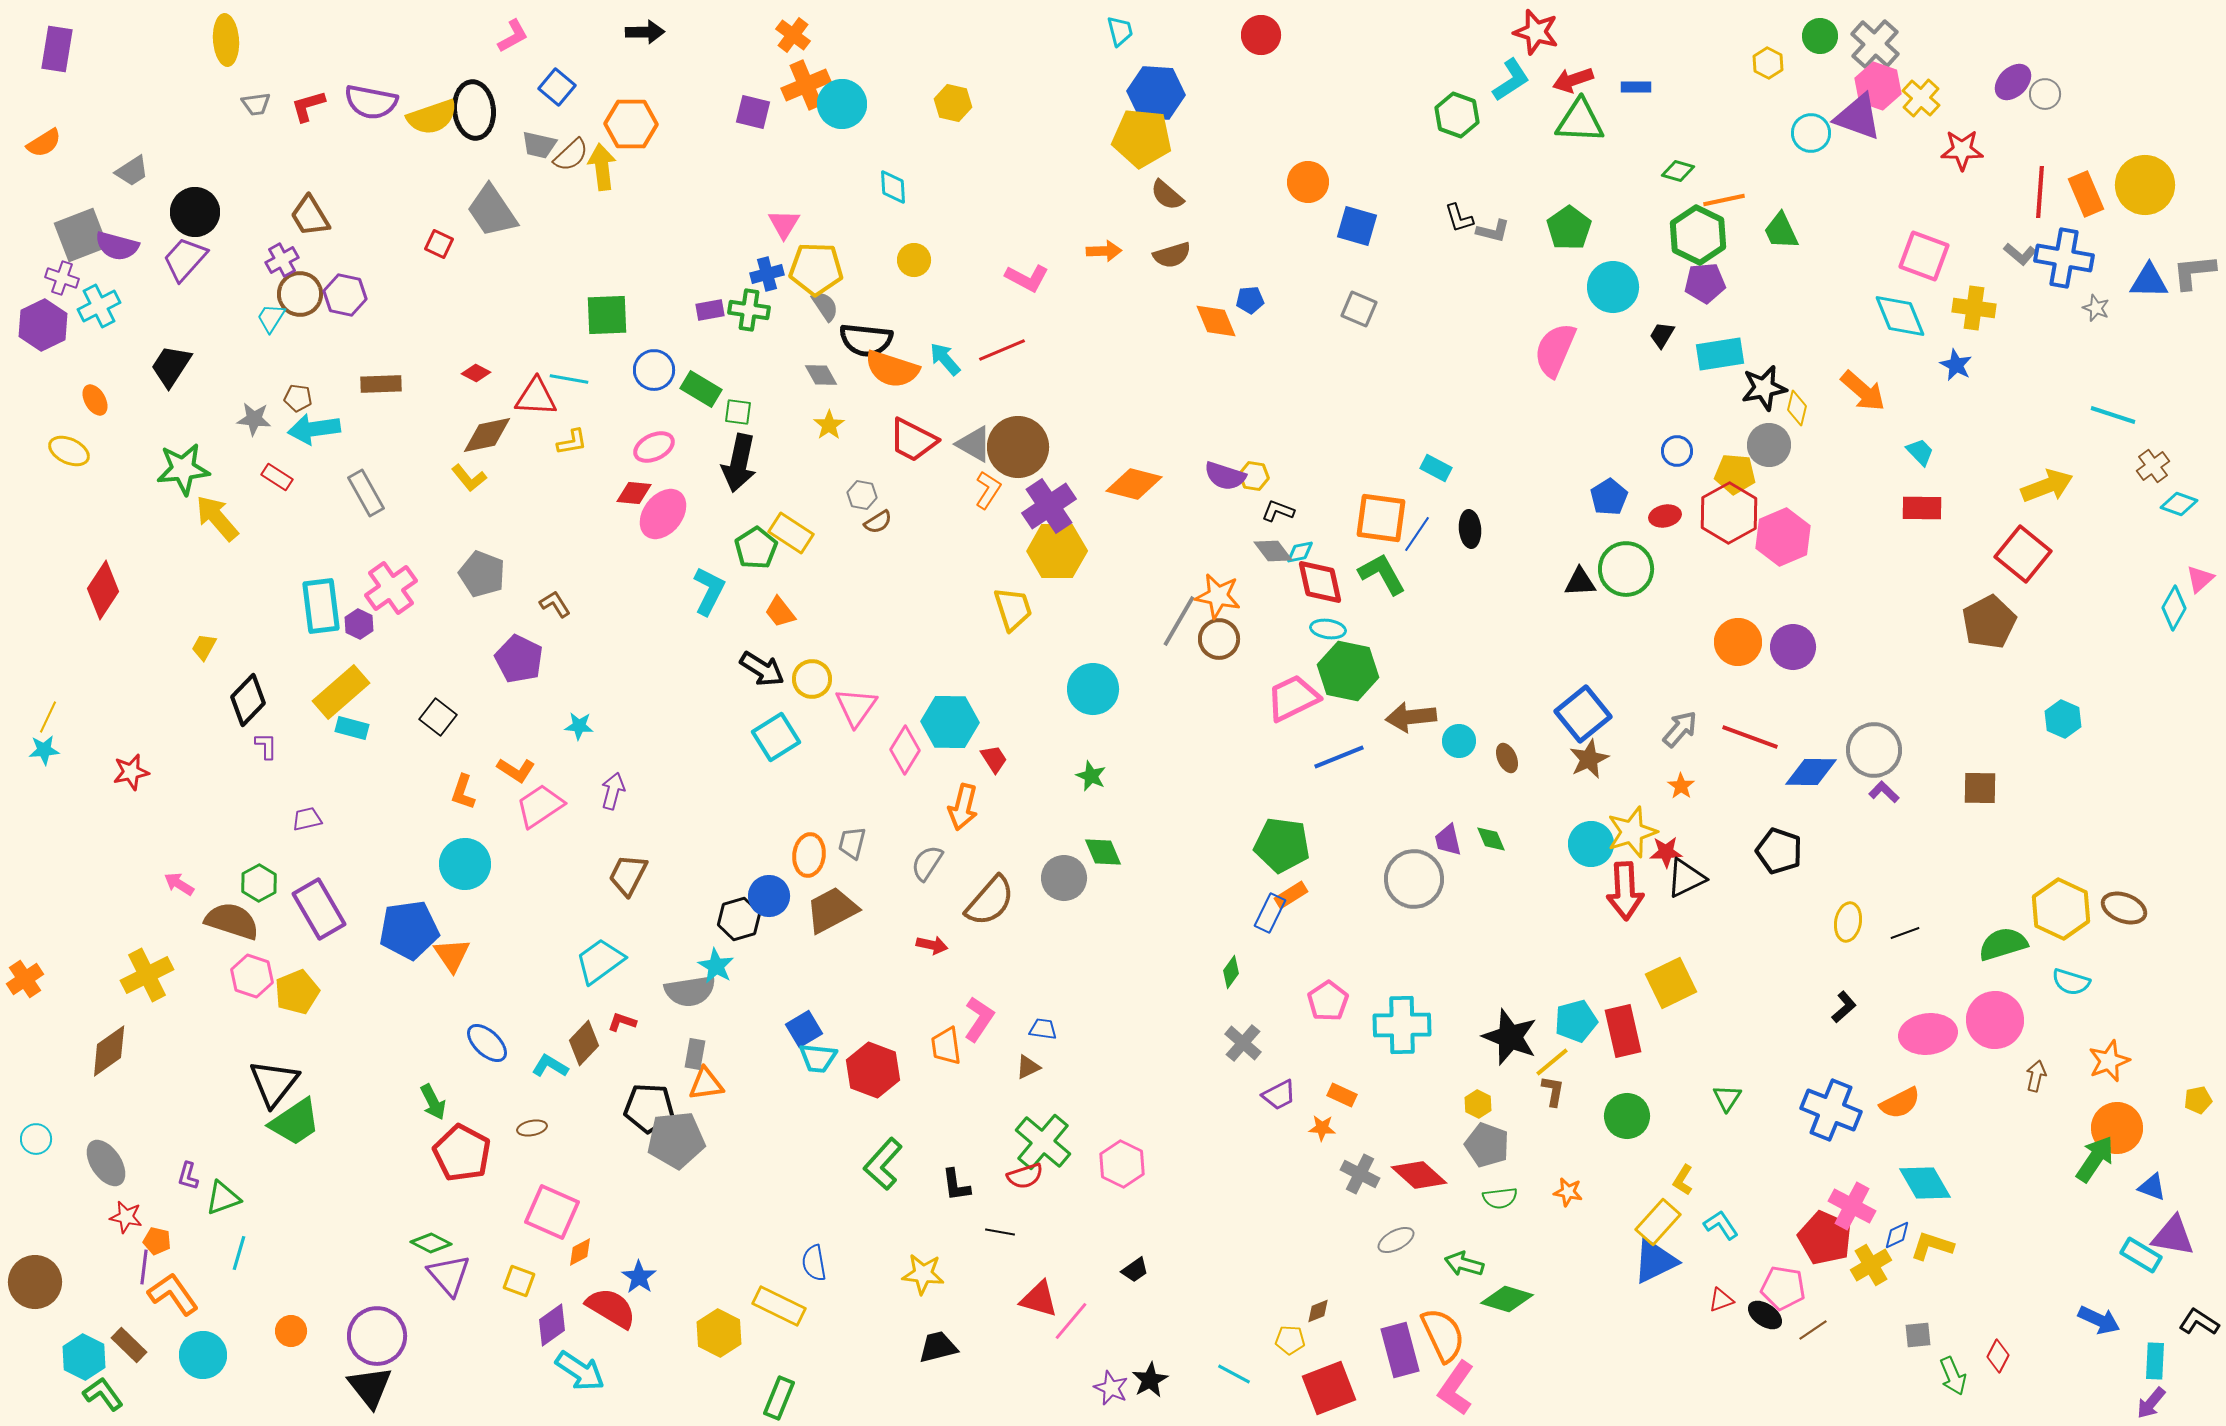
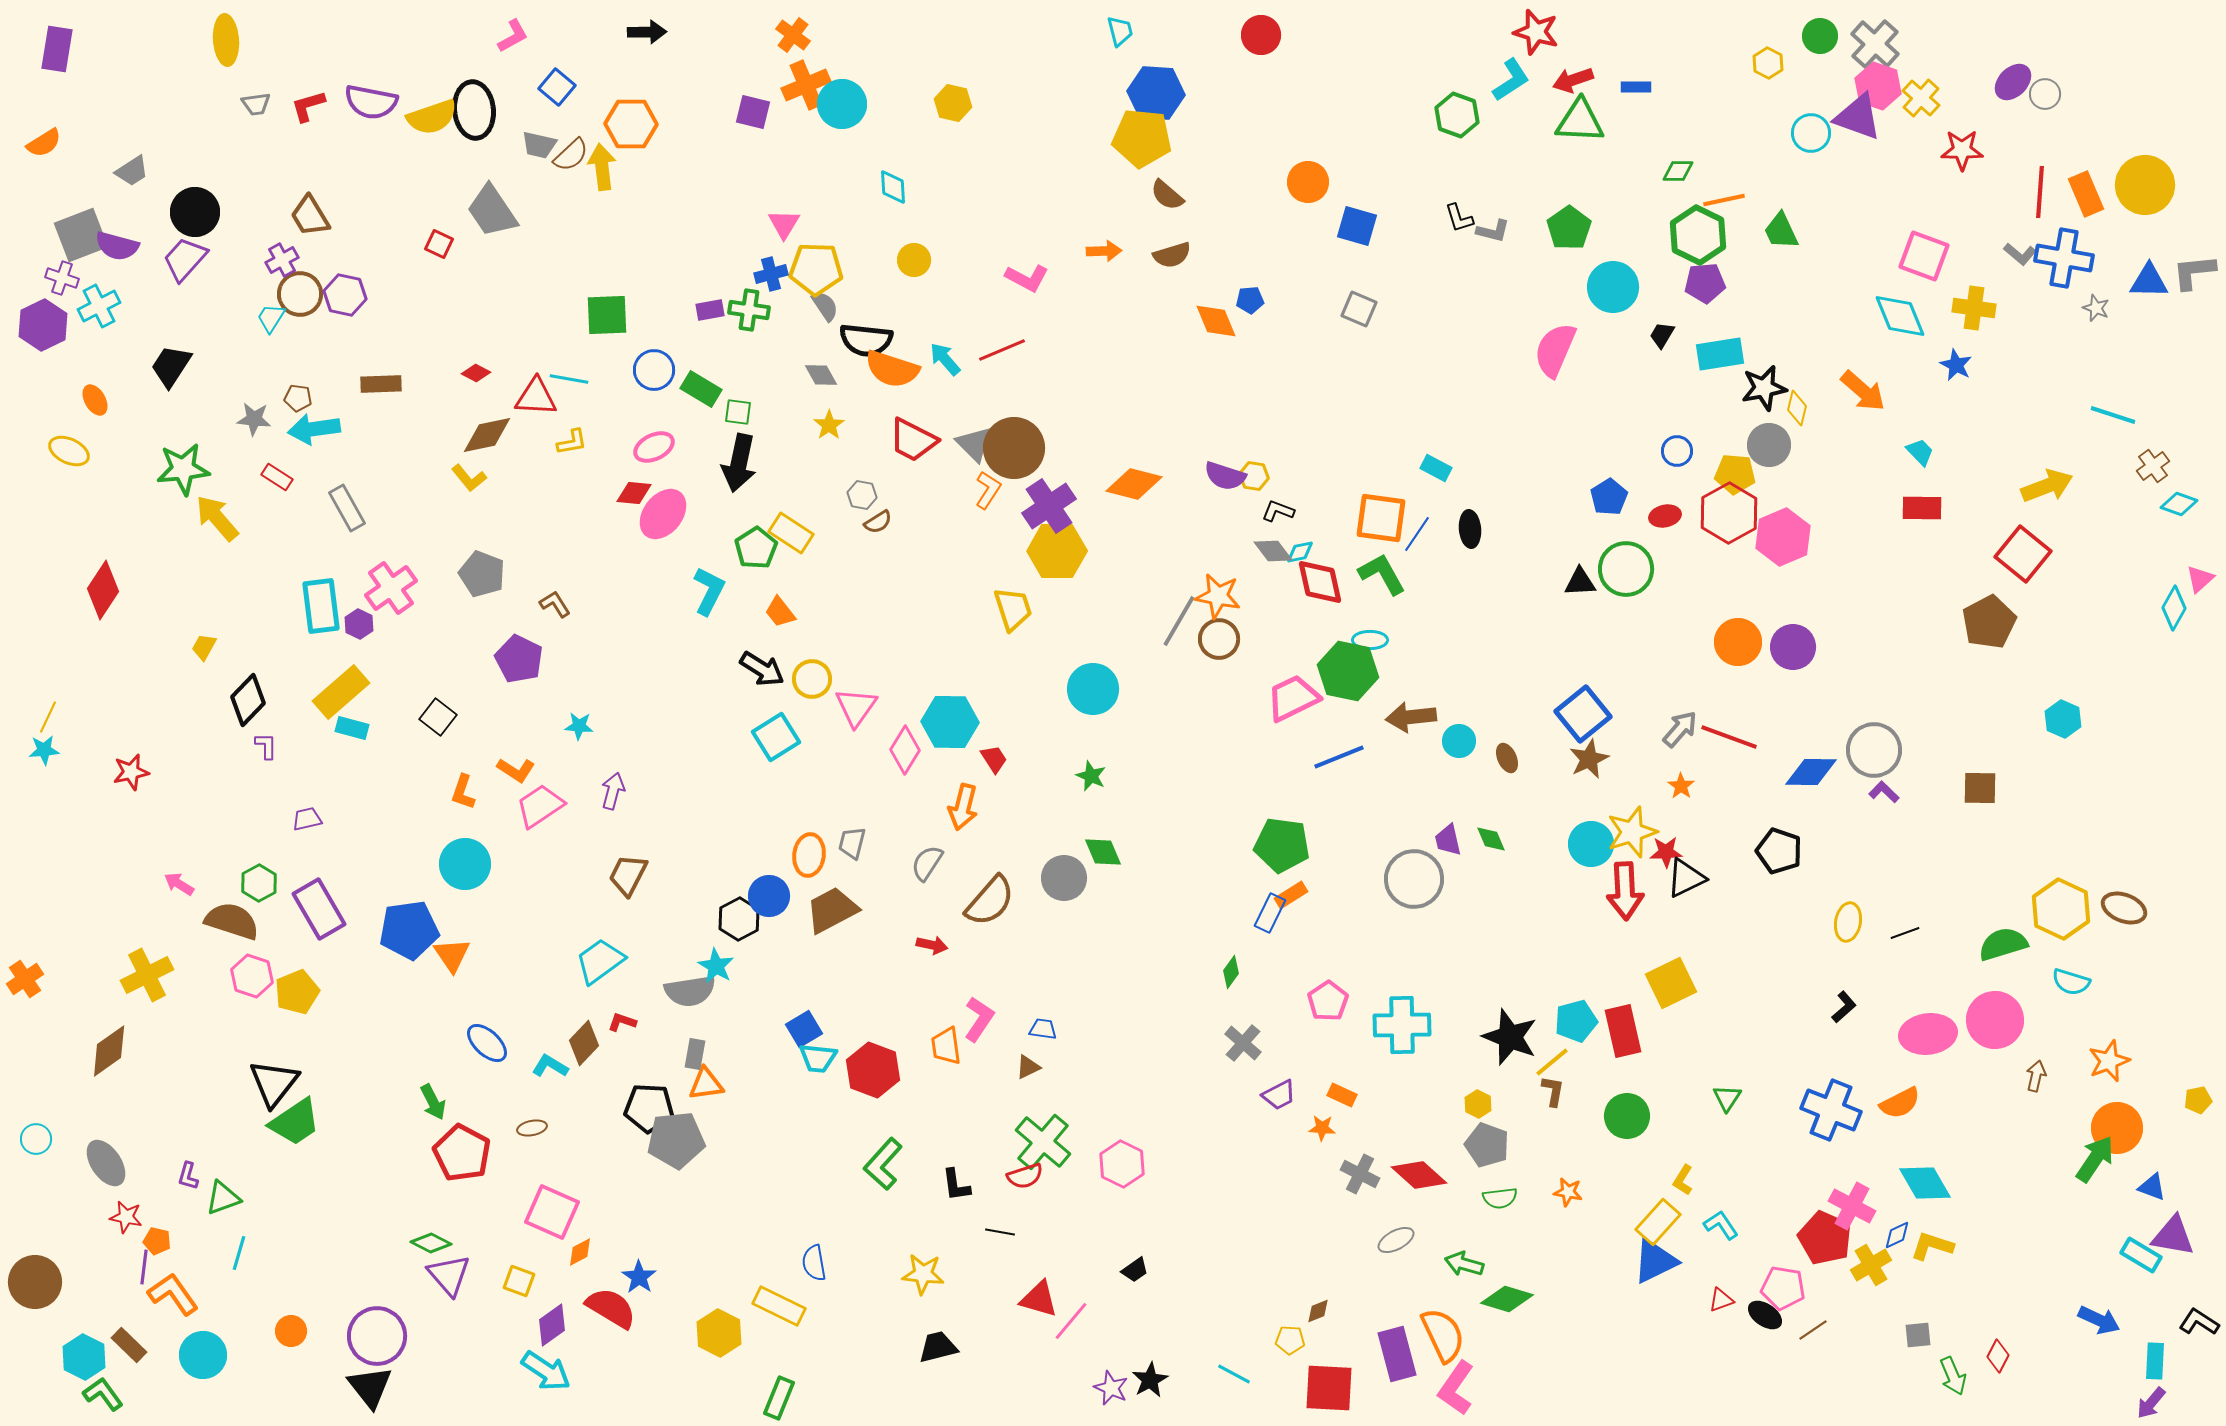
black arrow at (645, 32): moved 2 px right
green diamond at (1678, 171): rotated 16 degrees counterclockwise
blue cross at (767, 274): moved 4 px right
gray triangle at (974, 444): rotated 15 degrees clockwise
brown circle at (1018, 447): moved 4 px left, 1 px down
gray rectangle at (366, 493): moved 19 px left, 15 px down
cyan ellipse at (1328, 629): moved 42 px right, 11 px down; rotated 8 degrees counterclockwise
red line at (1750, 737): moved 21 px left
black hexagon at (739, 919): rotated 12 degrees counterclockwise
purple rectangle at (1400, 1350): moved 3 px left, 4 px down
cyan arrow at (580, 1371): moved 34 px left
red square at (1329, 1388): rotated 24 degrees clockwise
